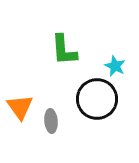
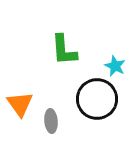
orange triangle: moved 3 px up
